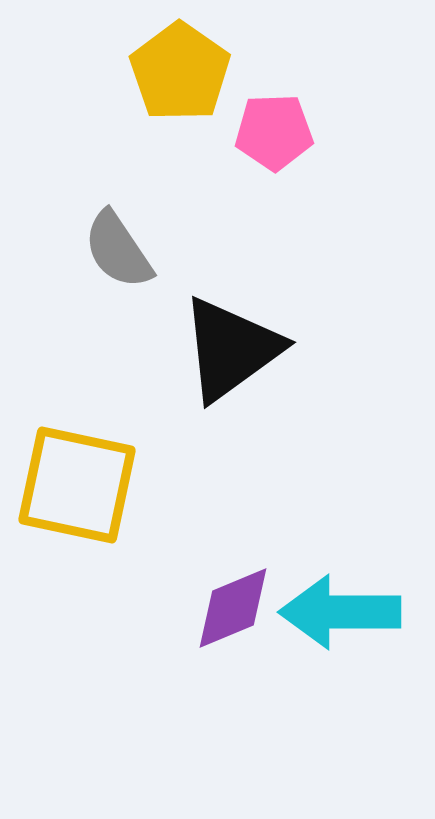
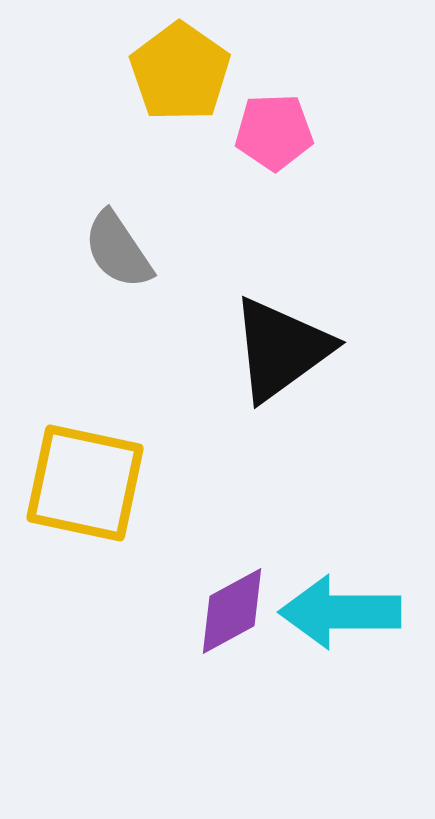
black triangle: moved 50 px right
yellow square: moved 8 px right, 2 px up
purple diamond: moved 1 px left, 3 px down; rotated 6 degrees counterclockwise
